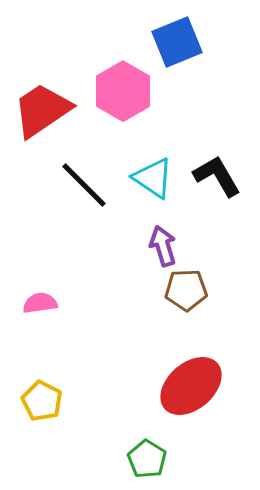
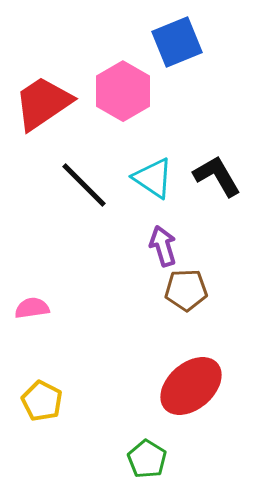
red trapezoid: moved 1 px right, 7 px up
pink semicircle: moved 8 px left, 5 px down
